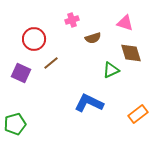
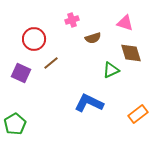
green pentagon: rotated 15 degrees counterclockwise
